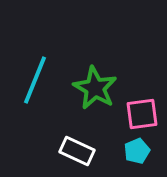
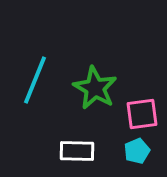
white rectangle: rotated 24 degrees counterclockwise
